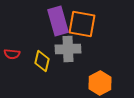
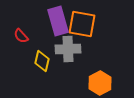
red semicircle: moved 9 px right, 18 px up; rotated 42 degrees clockwise
